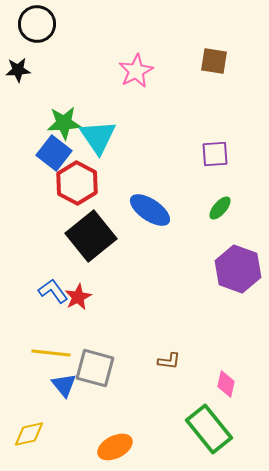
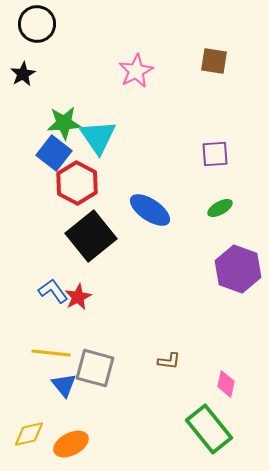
black star: moved 5 px right, 4 px down; rotated 25 degrees counterclockwise
green ellipse: rotated 20 degrees clockwise
orange ellipse: moved 44 px left, 3 px up
